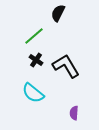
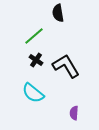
black semicircle: rotated 36 degrees counterclockwise
